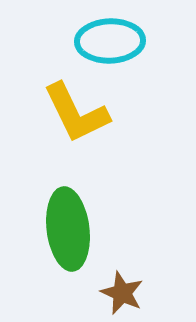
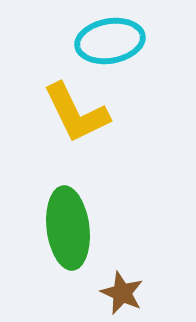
cyan ellipse: rotated 8 degrees counterclockwise
green ellipse: moved 1 px up
